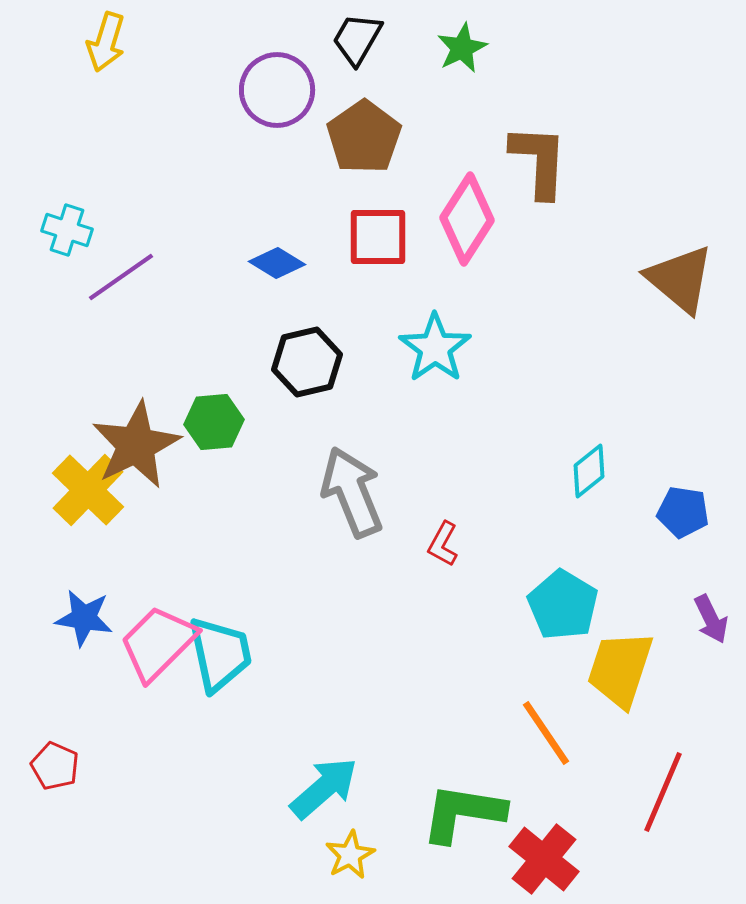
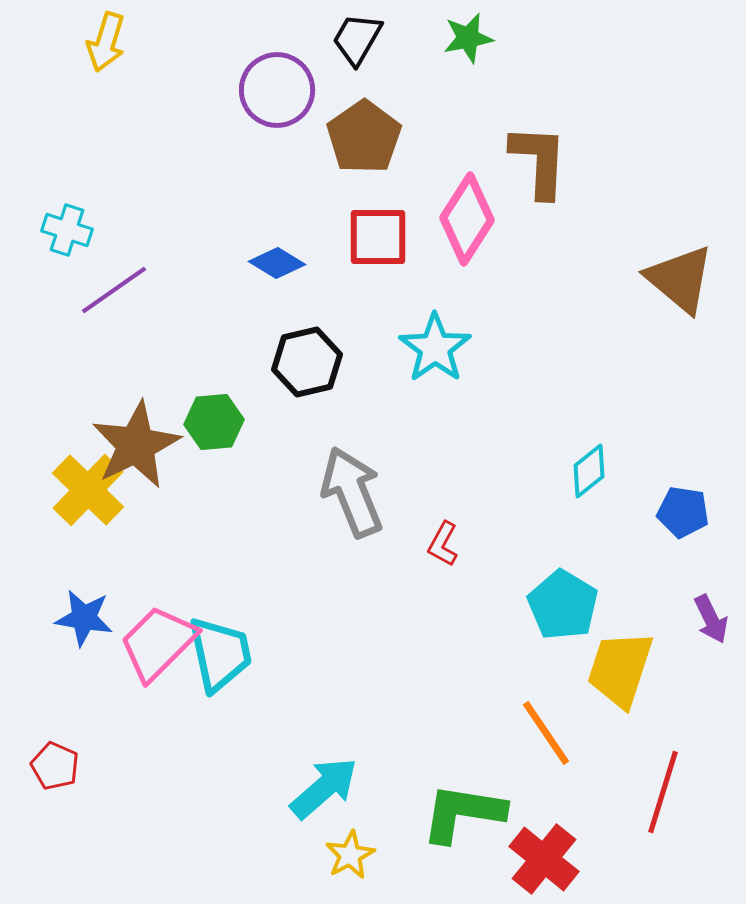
green star: moved 6 px right, 10 px up; rotated 15 degrees clockwise
purple line: moved 7 px left, 13 px down
red line: rotated 6 degrees counterclockwise
